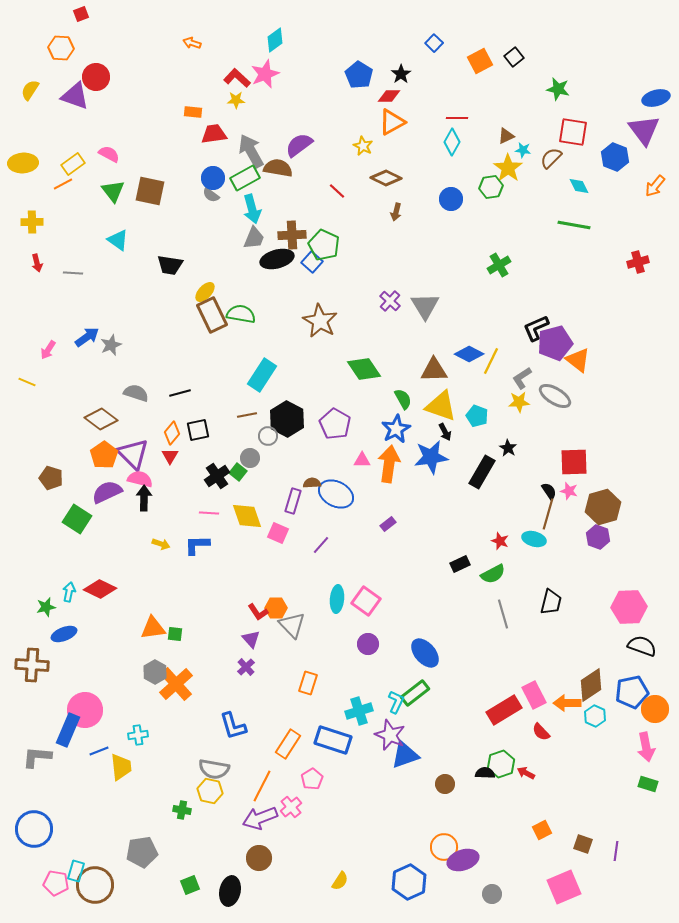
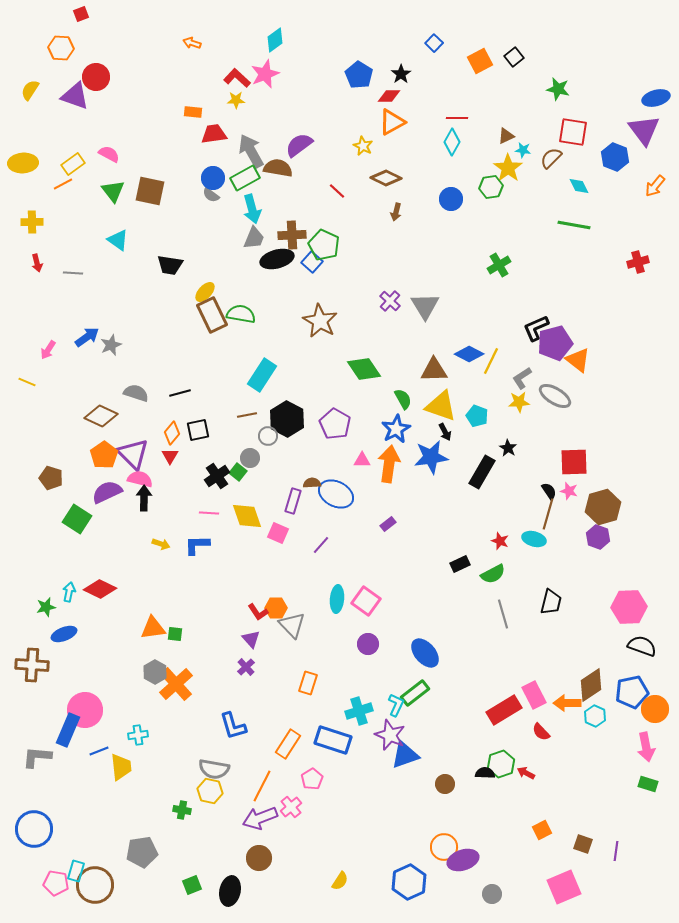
brown diamond at (101, 419): moved 3 px up; rotated 12 degrees counterclockwise
cyan L-shape at (396, 702): moved 3 px down
green square at (190, 885): moved 2 px right
